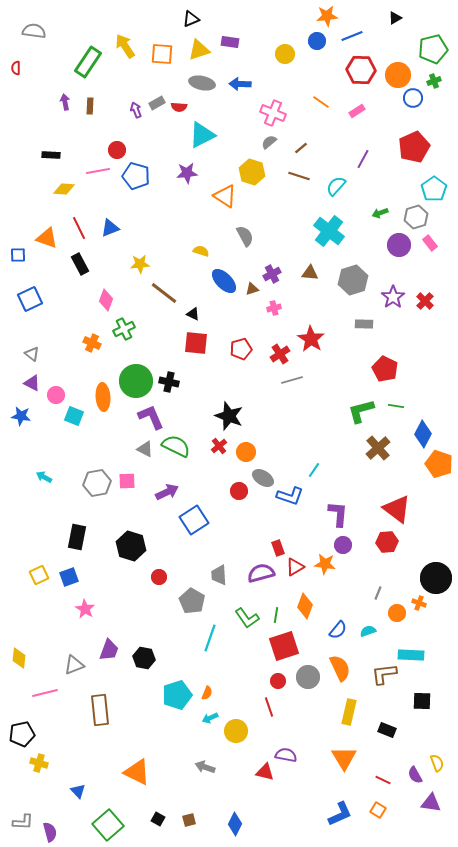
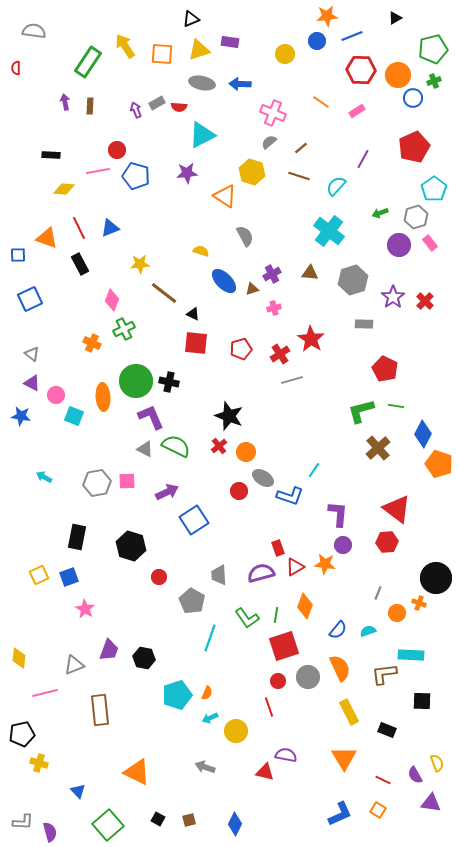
pink diamond at (106, 300): moved 6 px right
yellow rectangle at (349, 712): rotated 40 degrees counterclockwise
